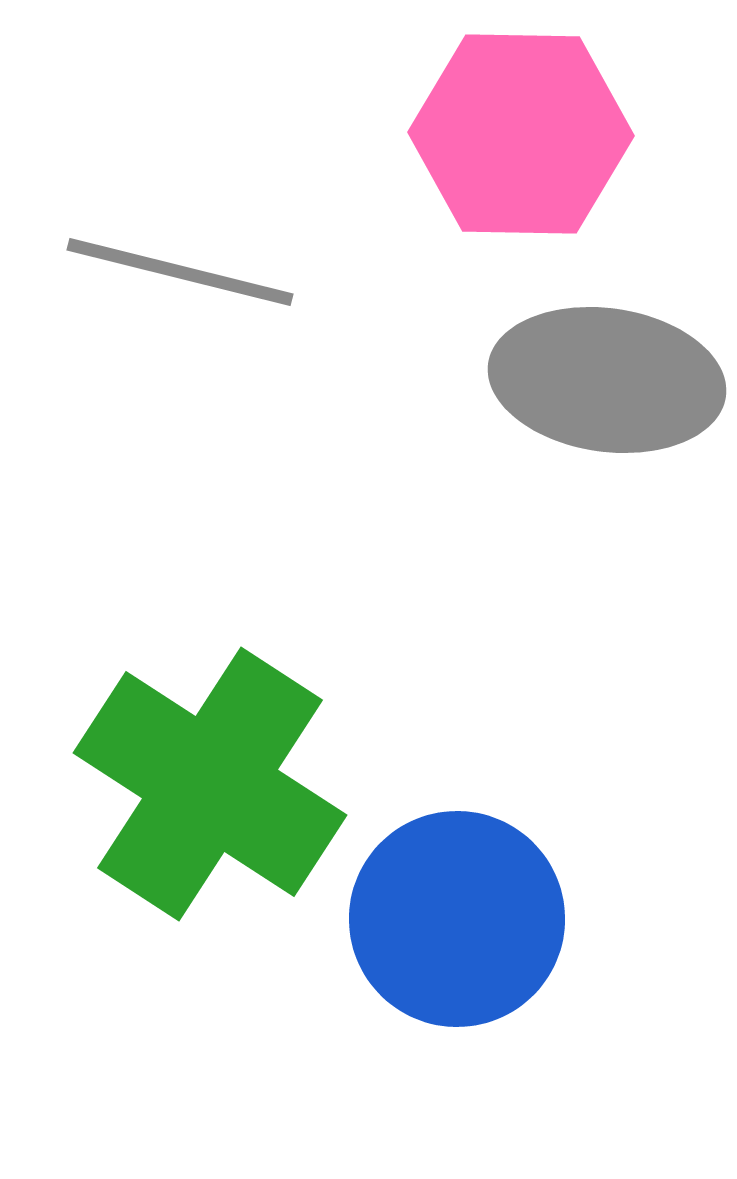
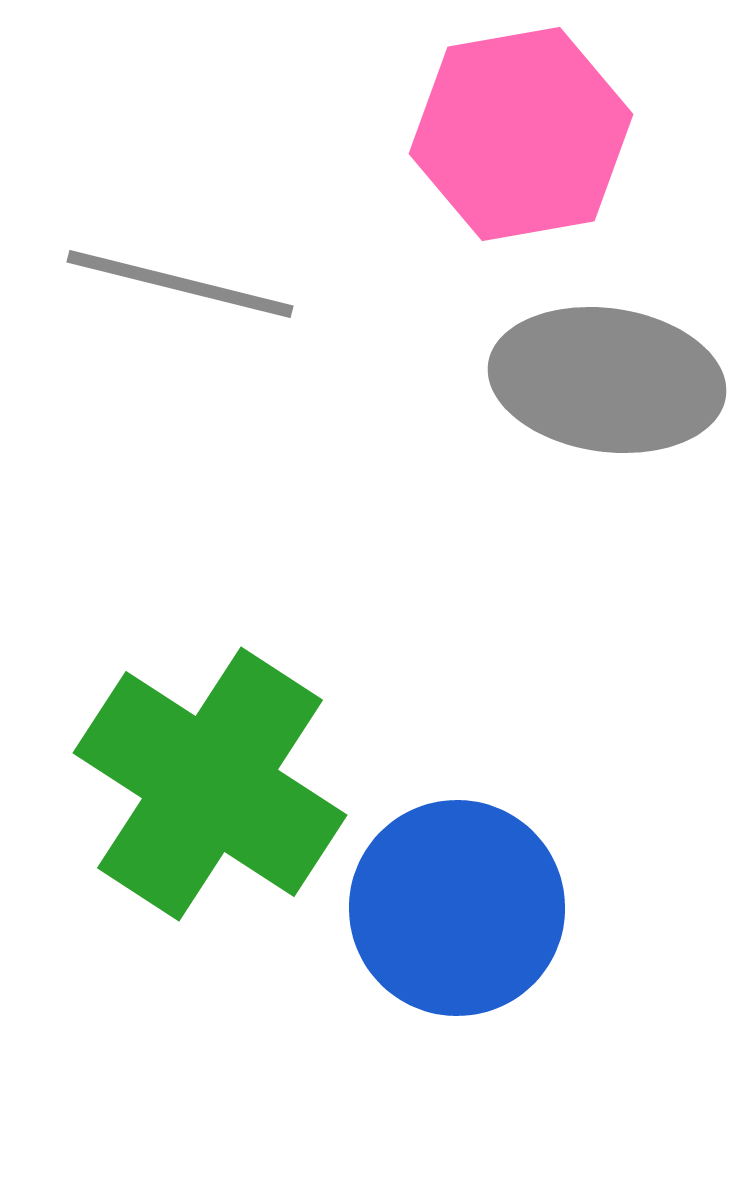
pink hexagon: rotated 11 degrees counterclockwise
gray line: moved 12 px down
blue circle: moved 11 px up
